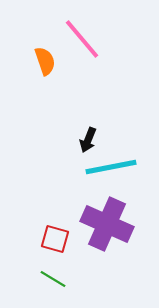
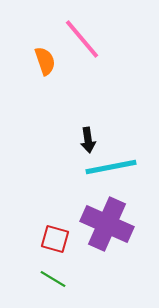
black arrow: rotated 30 degrees counterclockwise
